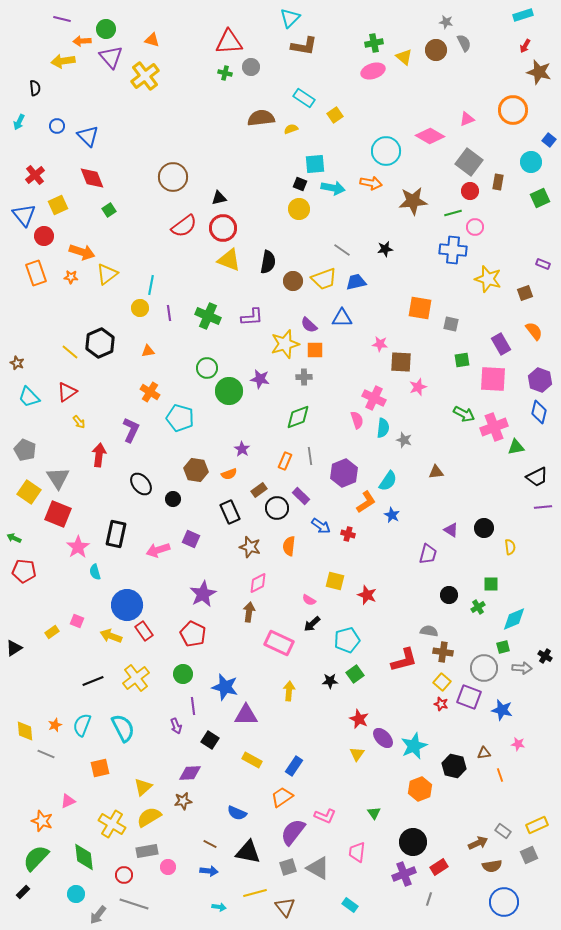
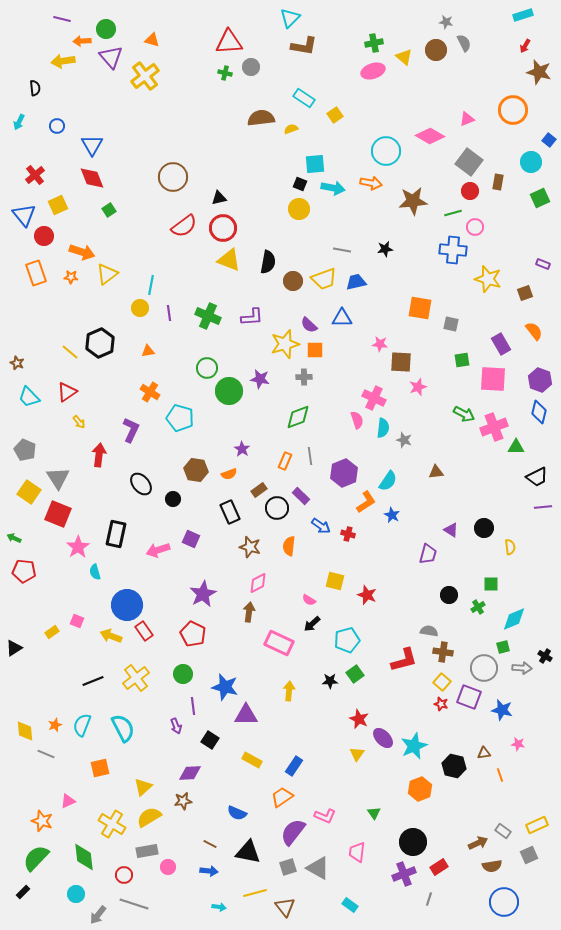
blue triangle at (88, 136): moved 4 px right, 9 px down; rotated 15 degrees clockwise
gray line at (342, 250): rotated 24 degrees counterclockwise
green triangle at (516, 447): rotated 12 degrees clockwise
